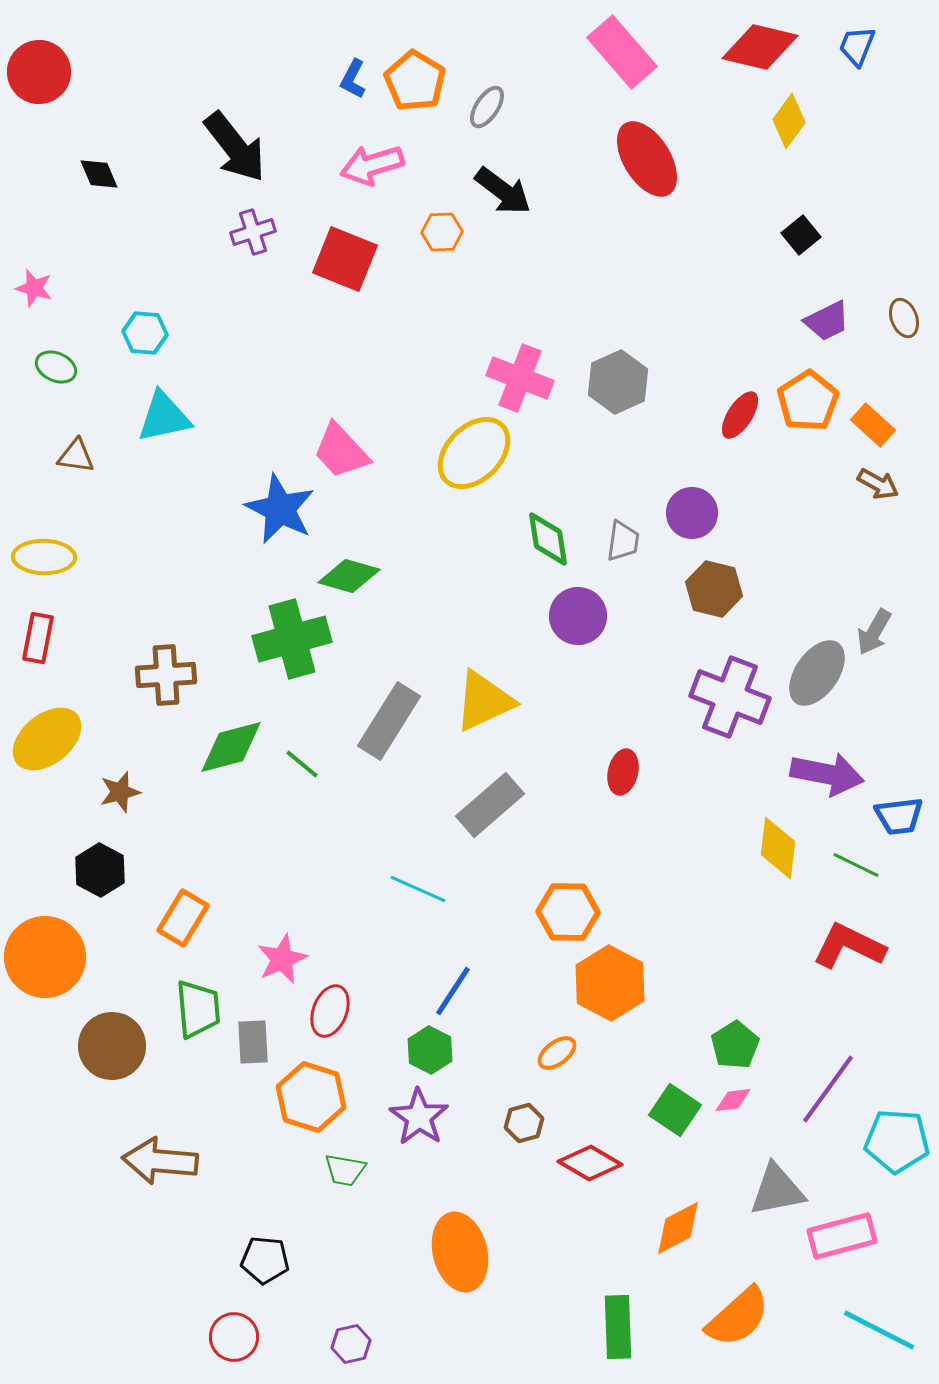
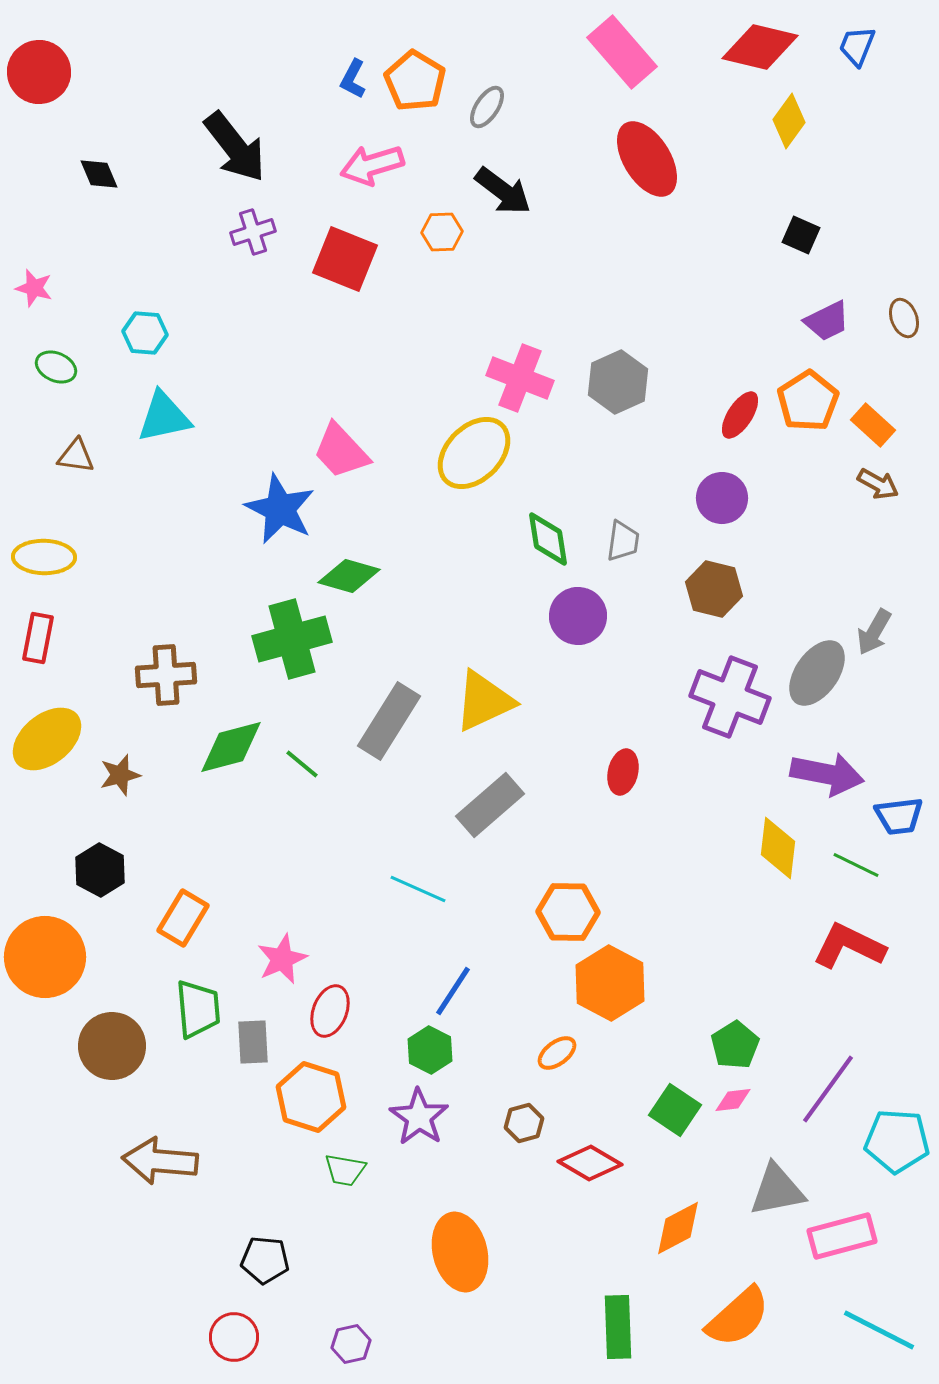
black square at (801, 235): rotated 27 degrees counterclockwise
purple circle at (692, 513): moved 30 px right, 15 px up
brown star at (120, 792): moved 17 px up
